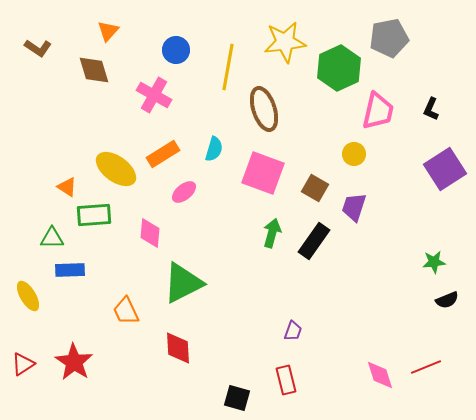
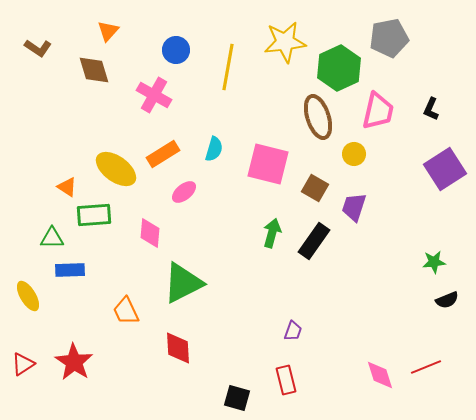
brown ellipse at (264, 109): moved 54 px right, 8 px down
pink square at (263, 173): moved 5 px right, 9 px up; rotated 6 degrees counterclockwise
